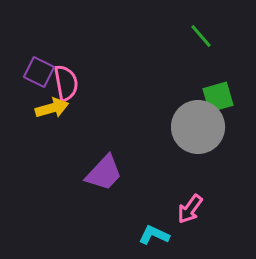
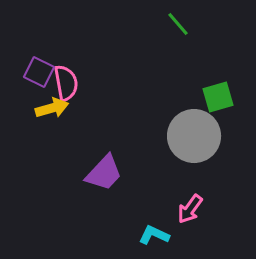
green line: moved 23 px left, 12 px up
gray circle: moved 4 px left, 9 px down
